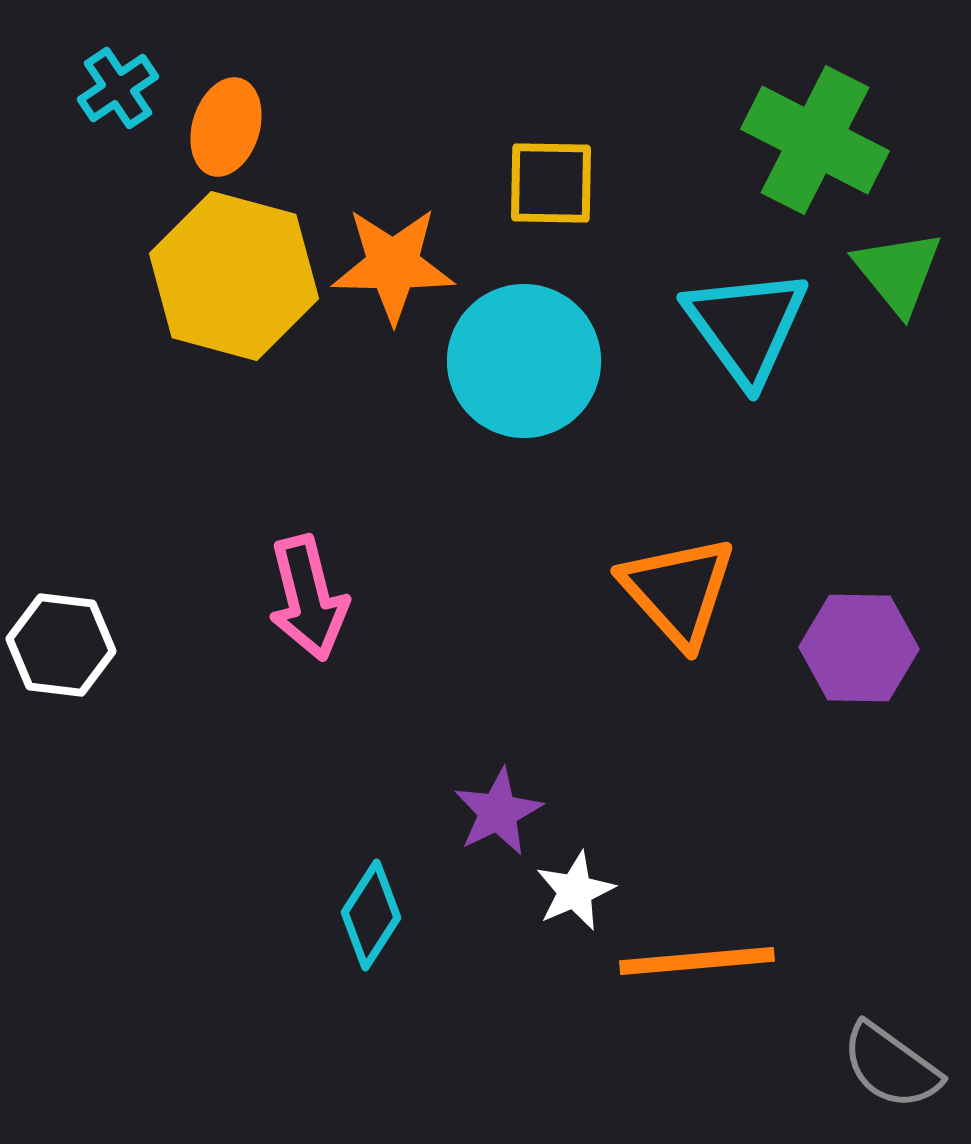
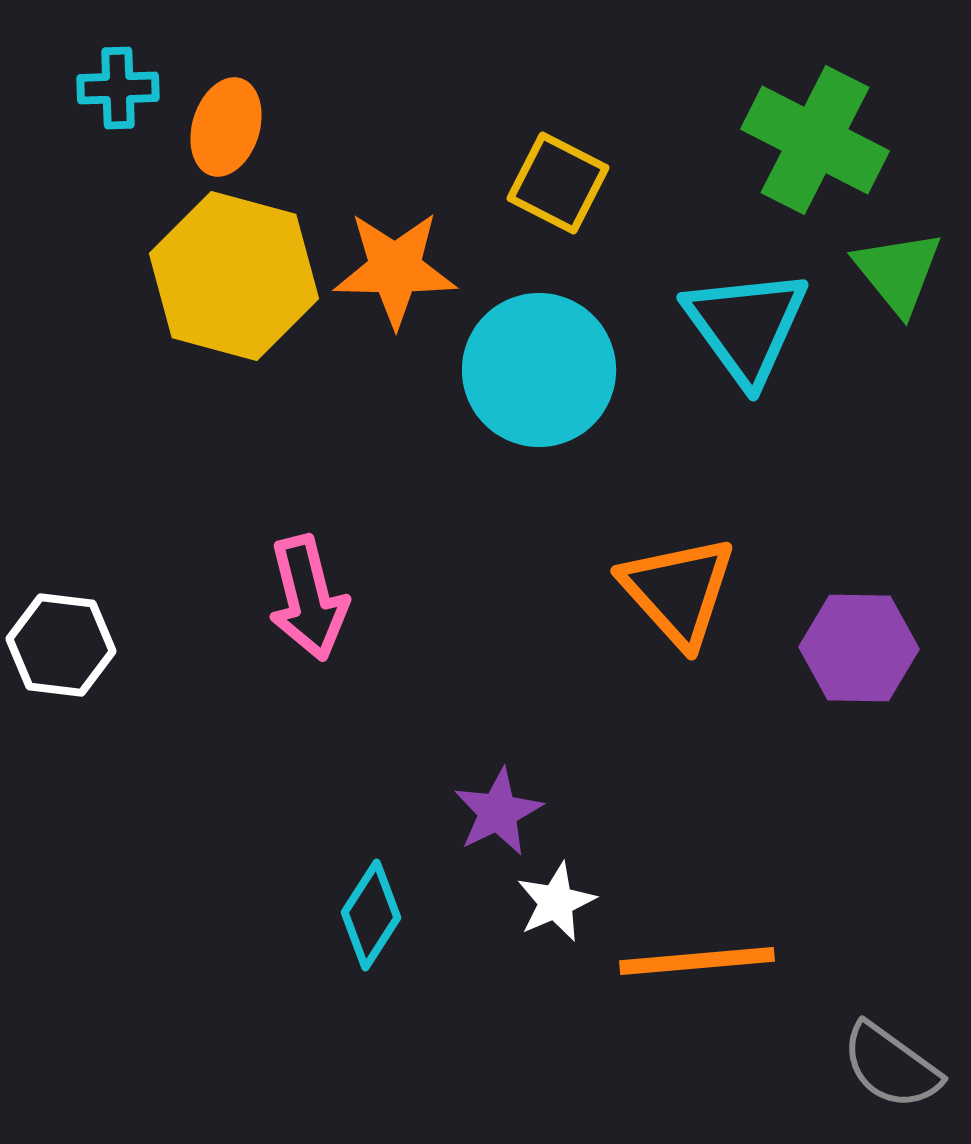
cyan cross: rotated 32 degrees clockwise
yellow square: moved 7 px right; rotated 26 degrees clockwise
orange star: moved 2 px right, 4 px down
cyan circle: moved 15 px right, 9 px down
white star: moved 19 px left, 11 px down
